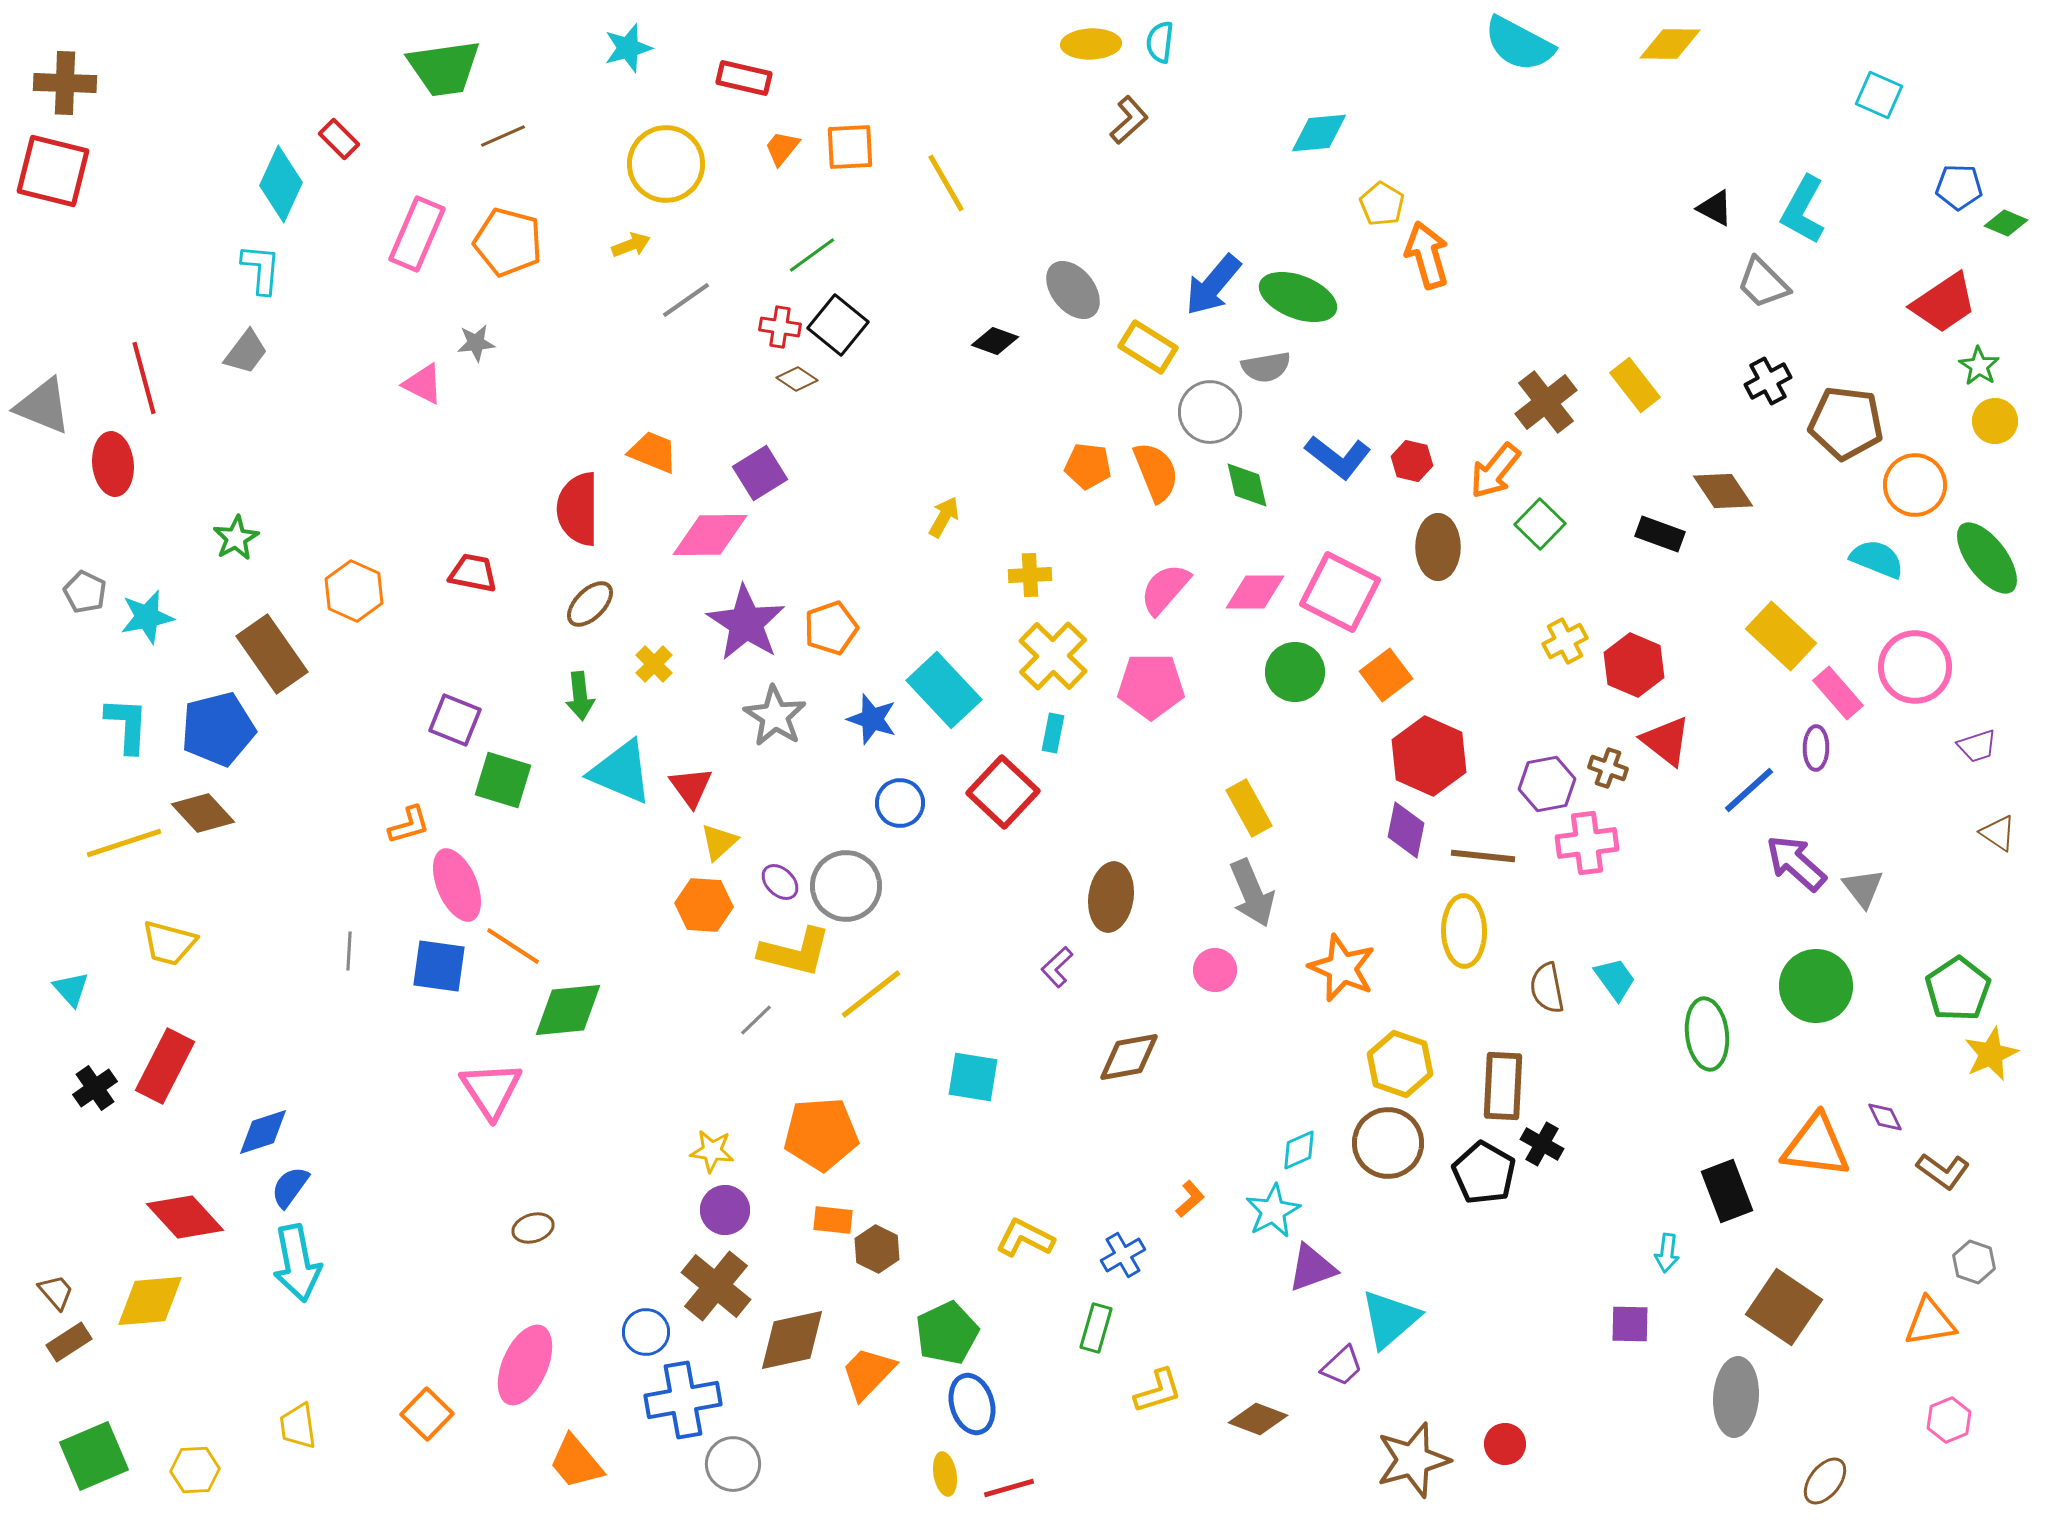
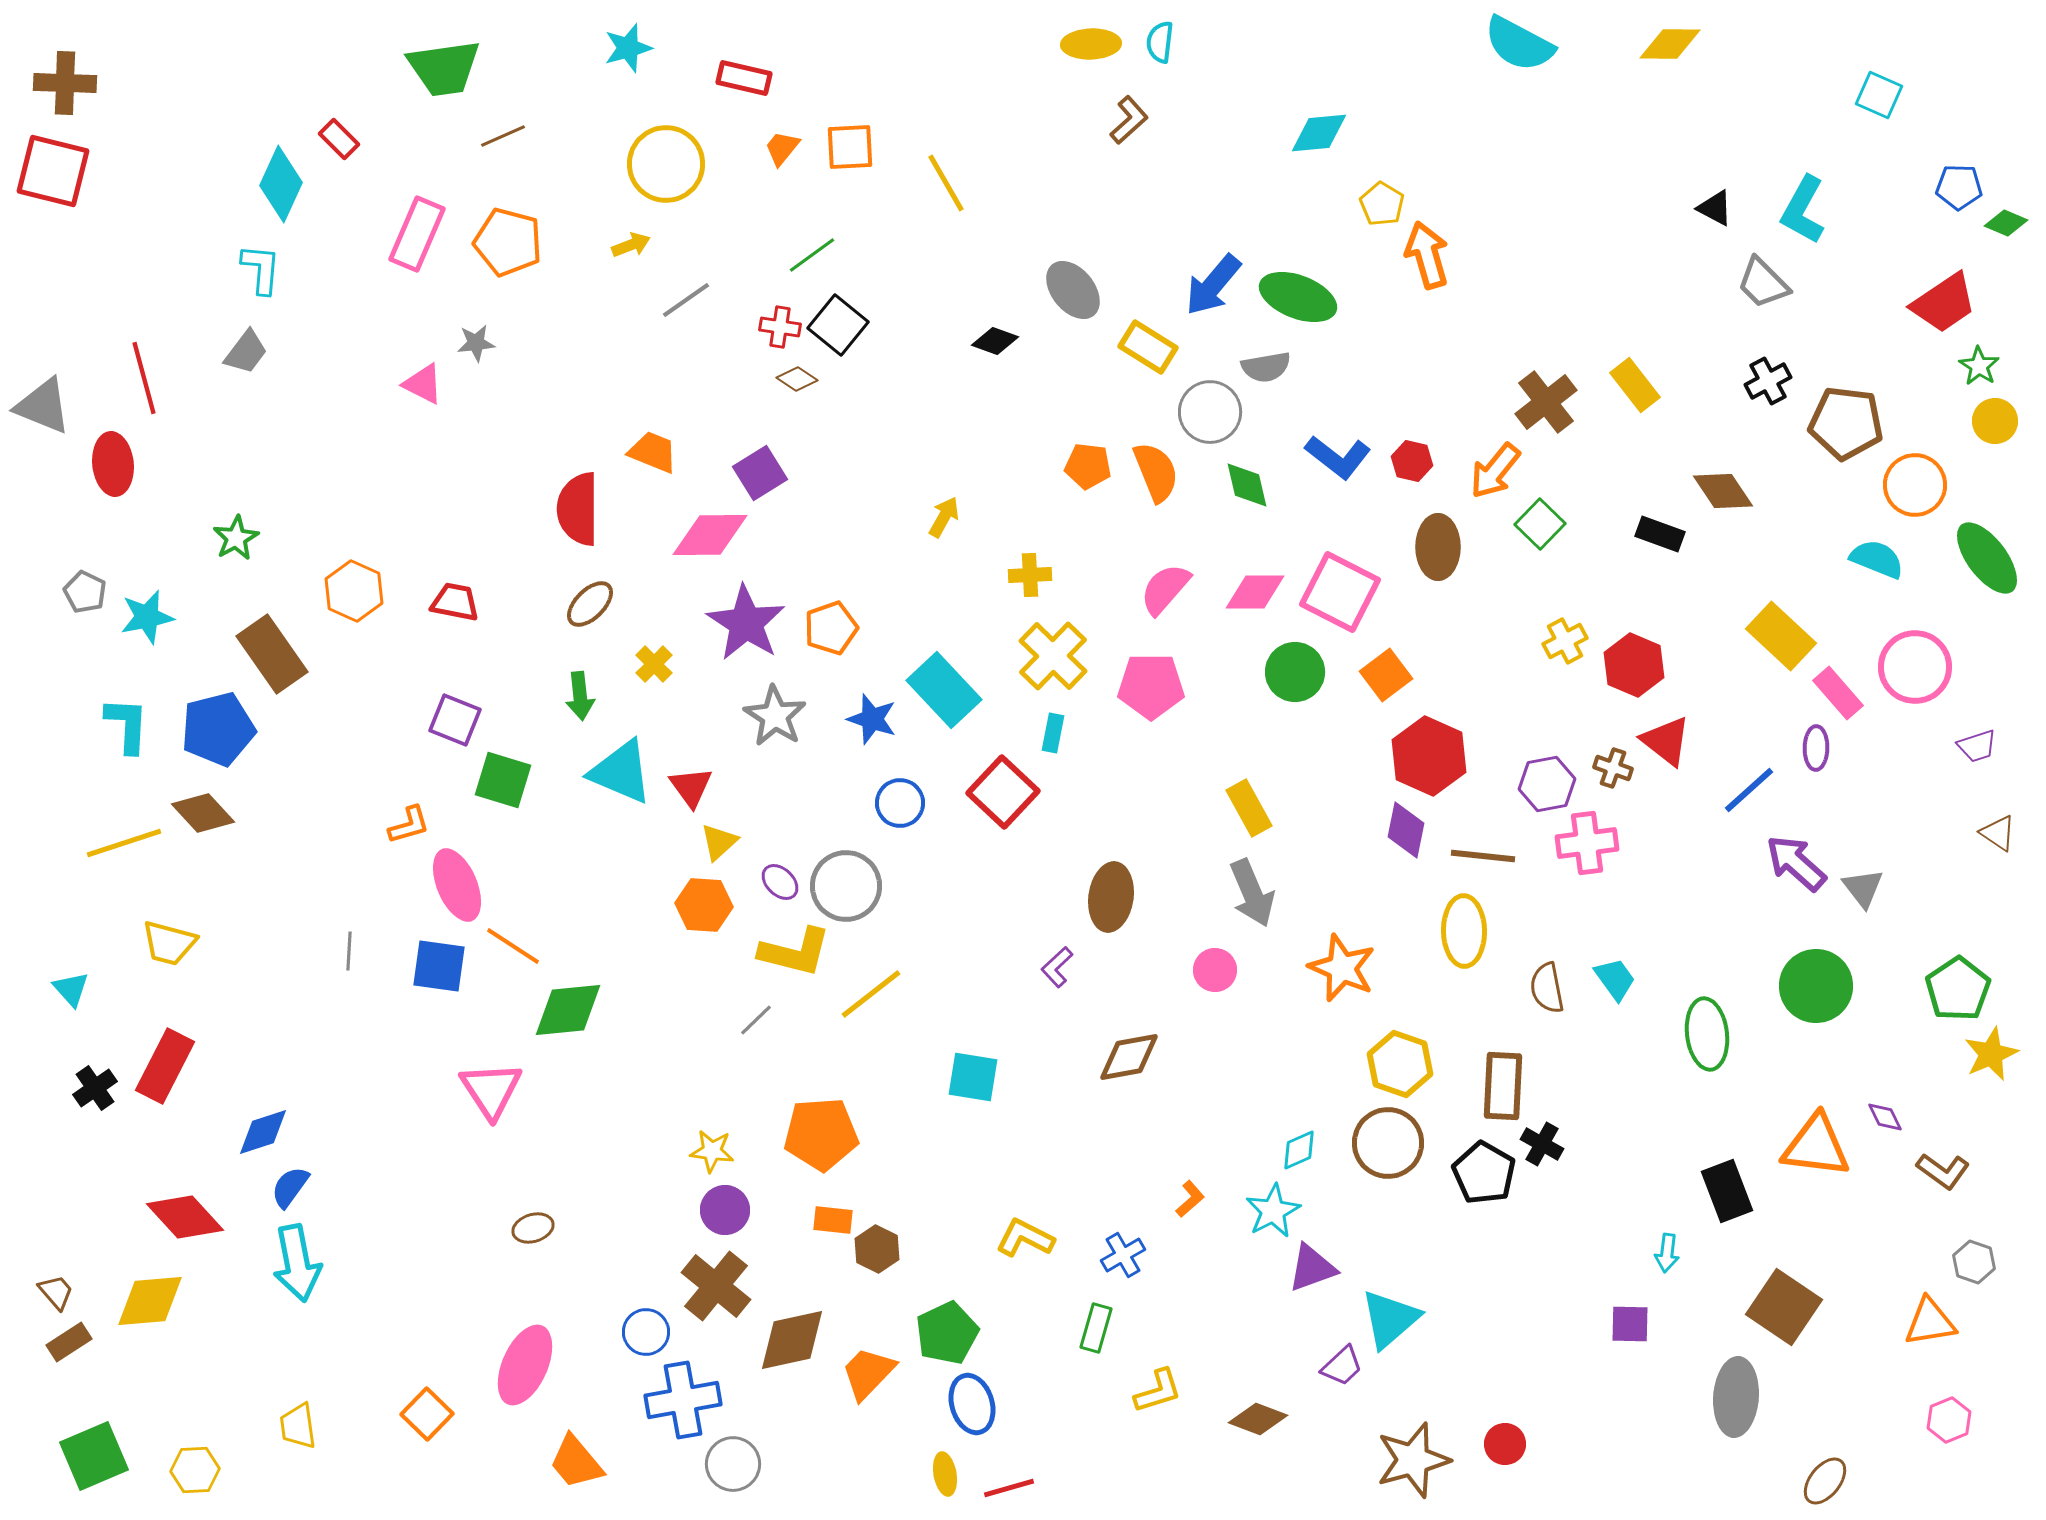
red trapezoid at (473, 573): moved 18 px left, 29 px down
brown cross at (1608, 768): moved 5 px right
